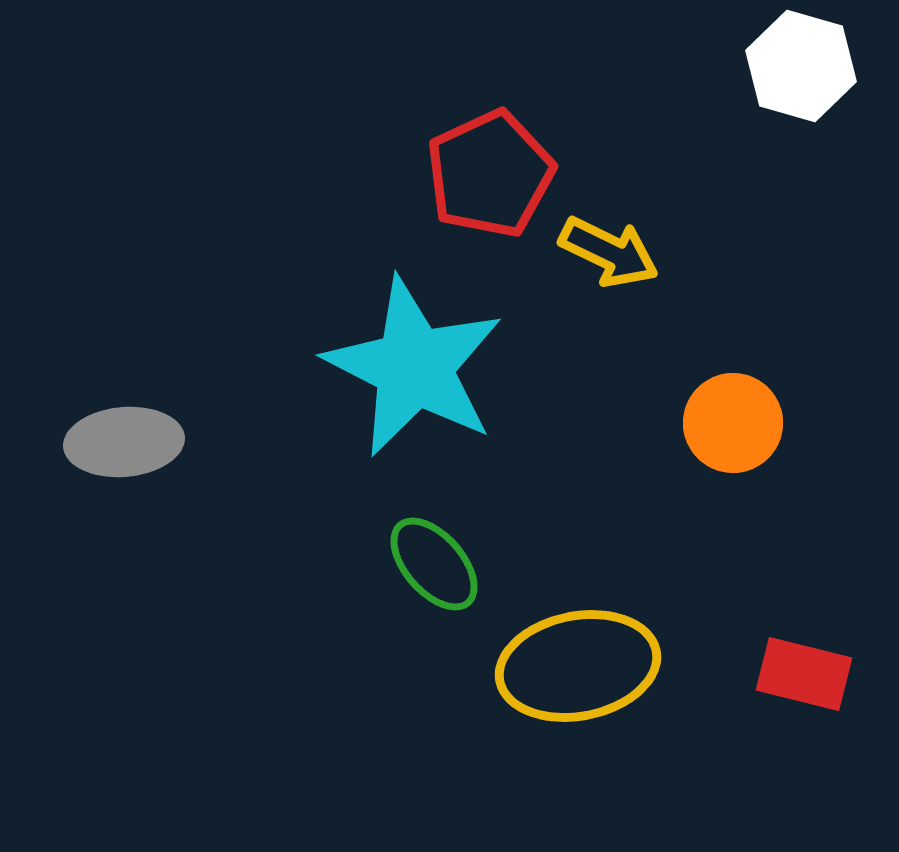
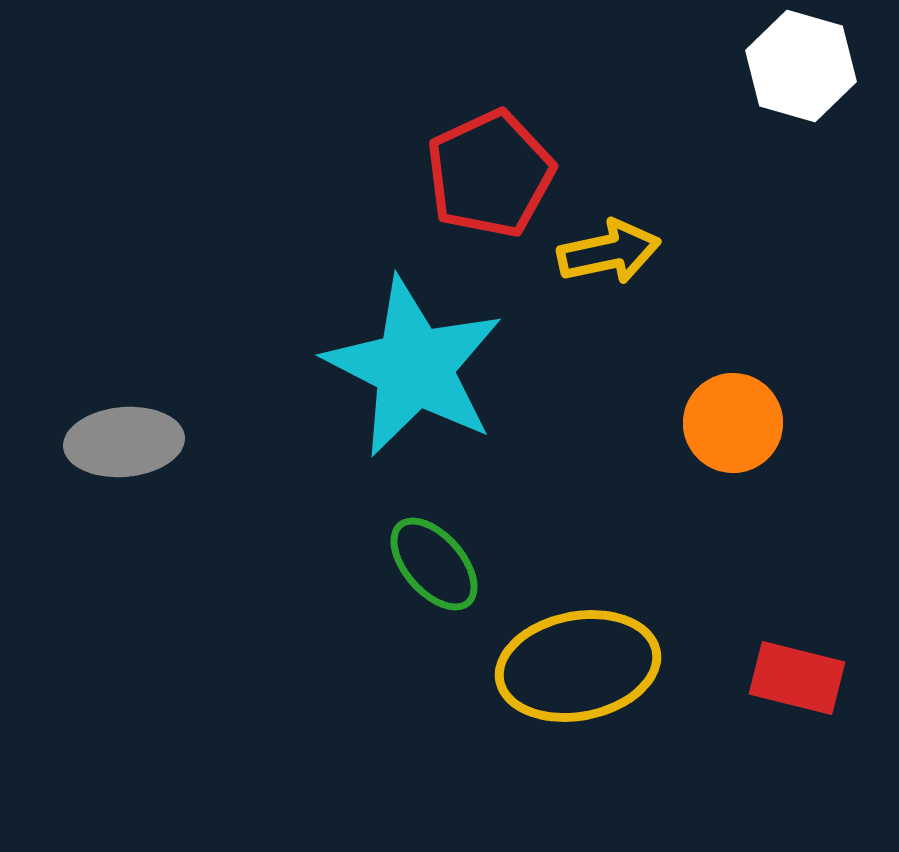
yellow arrow: rotated 38 degrees counterclockwise
red rectangle: moved 7 px left, 4 px down
